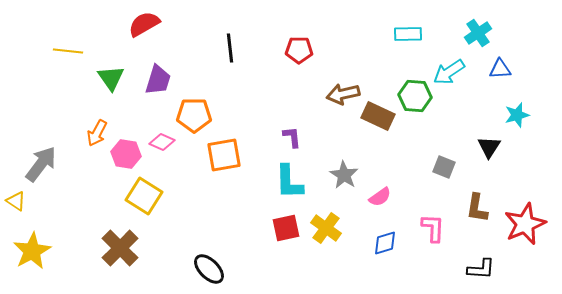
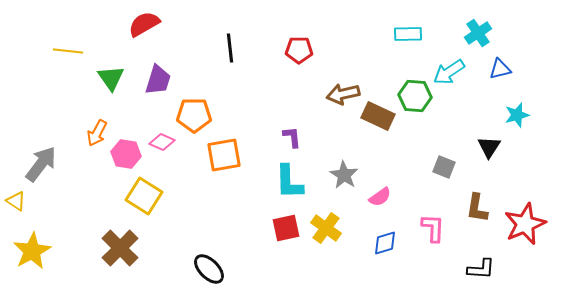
blue triangle: rotated 10 degrees counterclockwise
